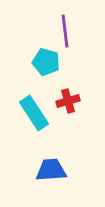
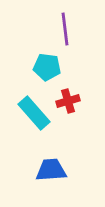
purple line: moved 2 px up
cyan pentagon: moved 1 px right, 5 px down; rotated 8 degrees counterclockwise
cyan rectangle: rotated 8 degrees counterclockwise
